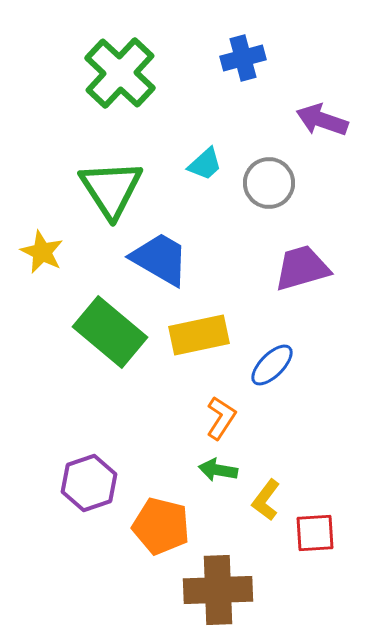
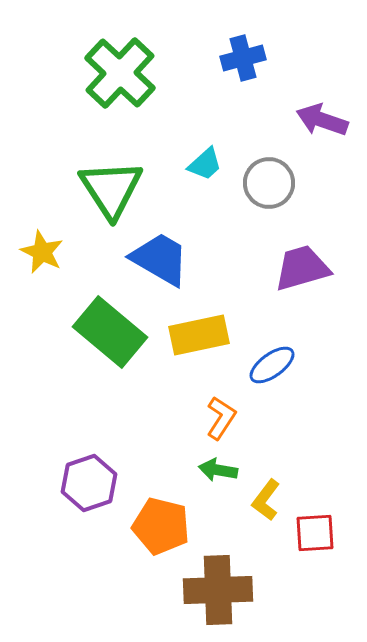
blue ellipse: rotated 9 degrees clockwise
